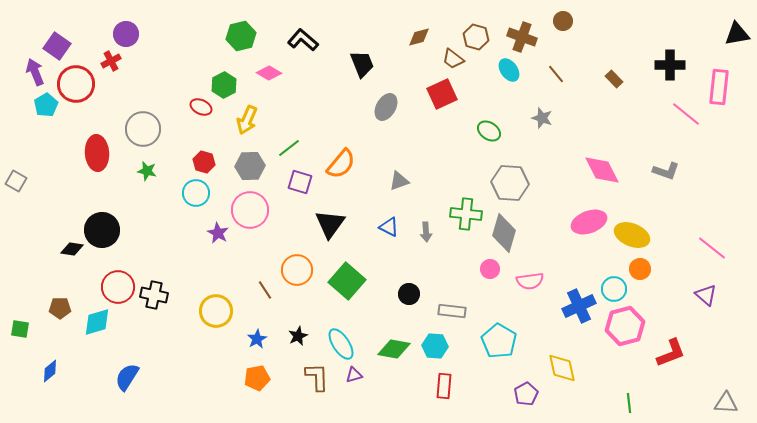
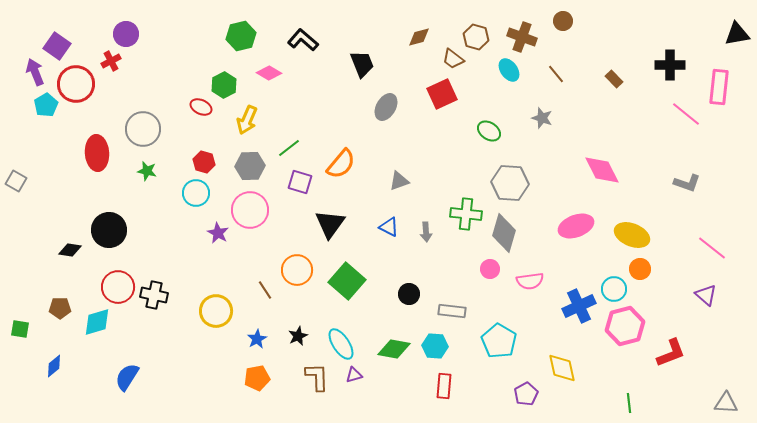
gray L-shape at (666, 171): moved 21 px right, 12 px down
pink ellipse at (589, 222): moved 13 px left, 4 px down
black circle at (102, 230): moved 7 px right
black diamond at (72, 249): moved 2 px left, 1 px down
blue diamond at (50, 371): moved 4 px right, 5 px up
